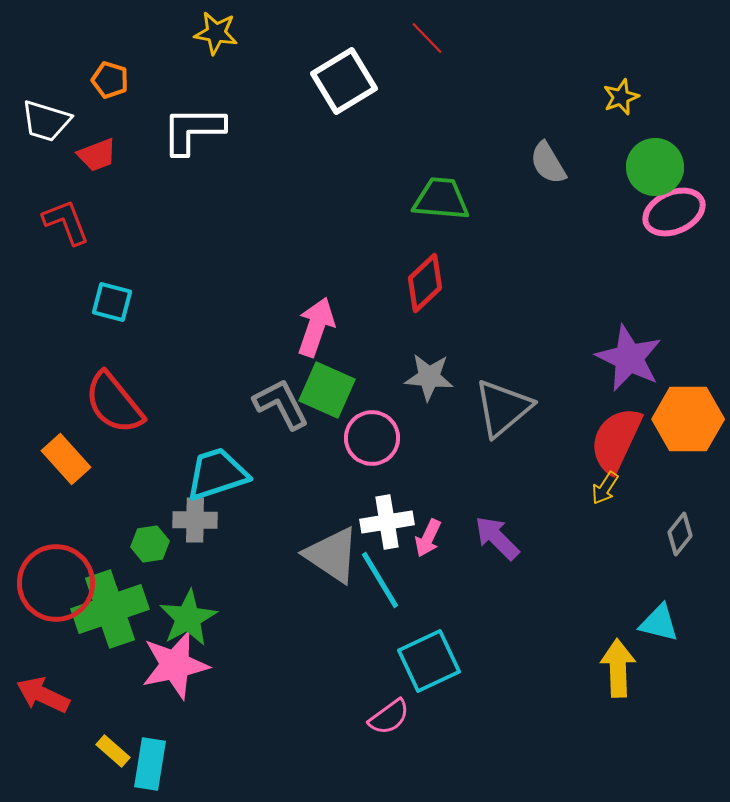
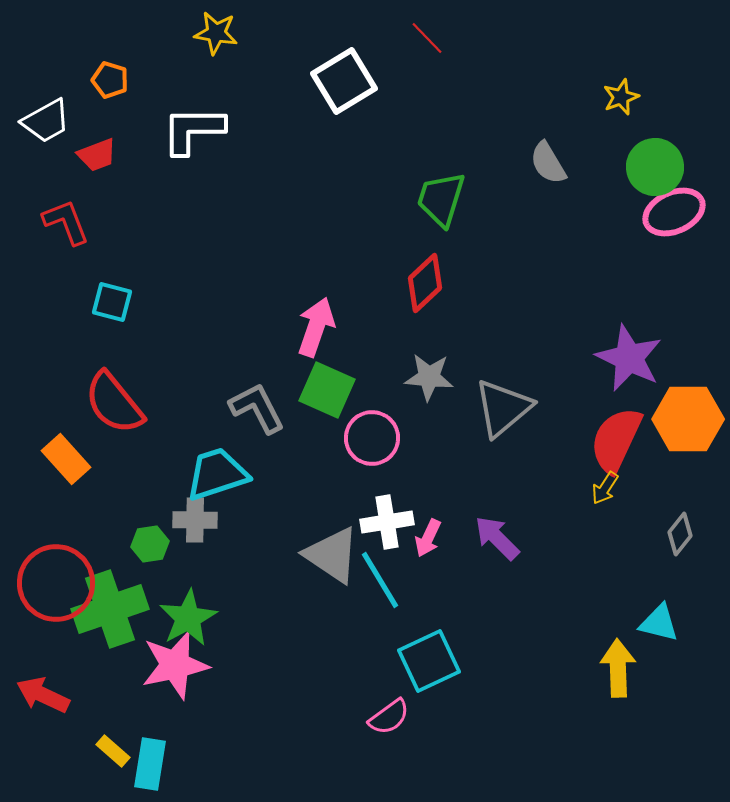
white trapezoid at (46, 121): rotated 46 degrees counterclockwise
green trapezoid at (441, 199): rotated 78 degrees counterclockwise
gray L-shape at (281, 404): moved 24 px left, 4 px down
